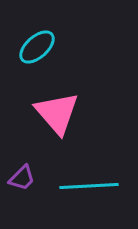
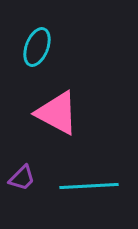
cyan ellipse: rotated 27 degrees counterclockwise
pink triangle: rotated 21 degrees counterclockwise
